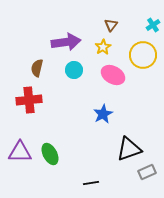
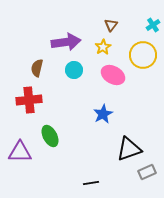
green ellipse: moved 18 px up
